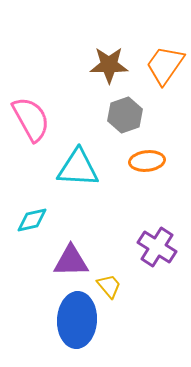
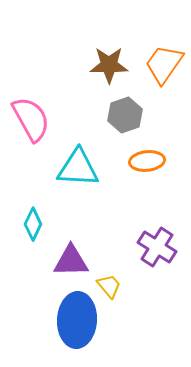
orange trapezoid: moved 1 px left, 1 px up
cyan diamond: moved 1 px right, 4 px down; rotated 52 degrees counterclockwise
